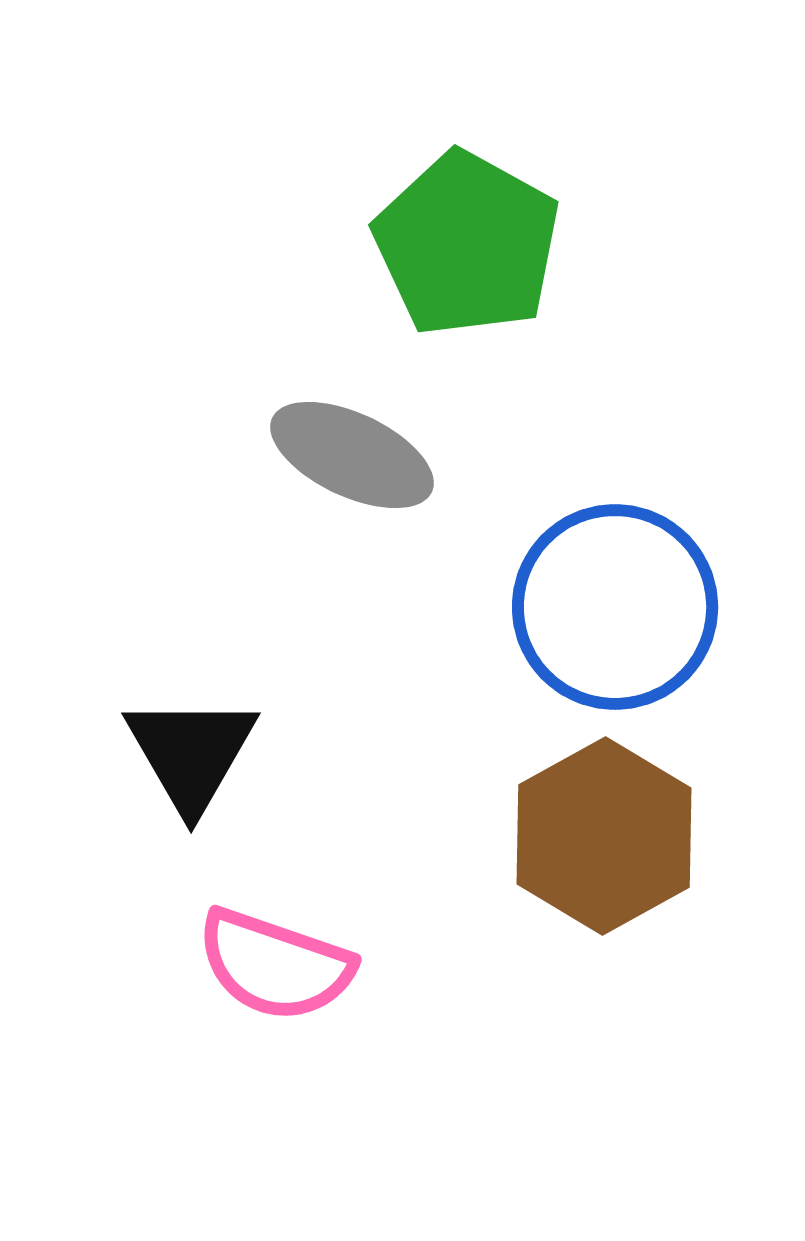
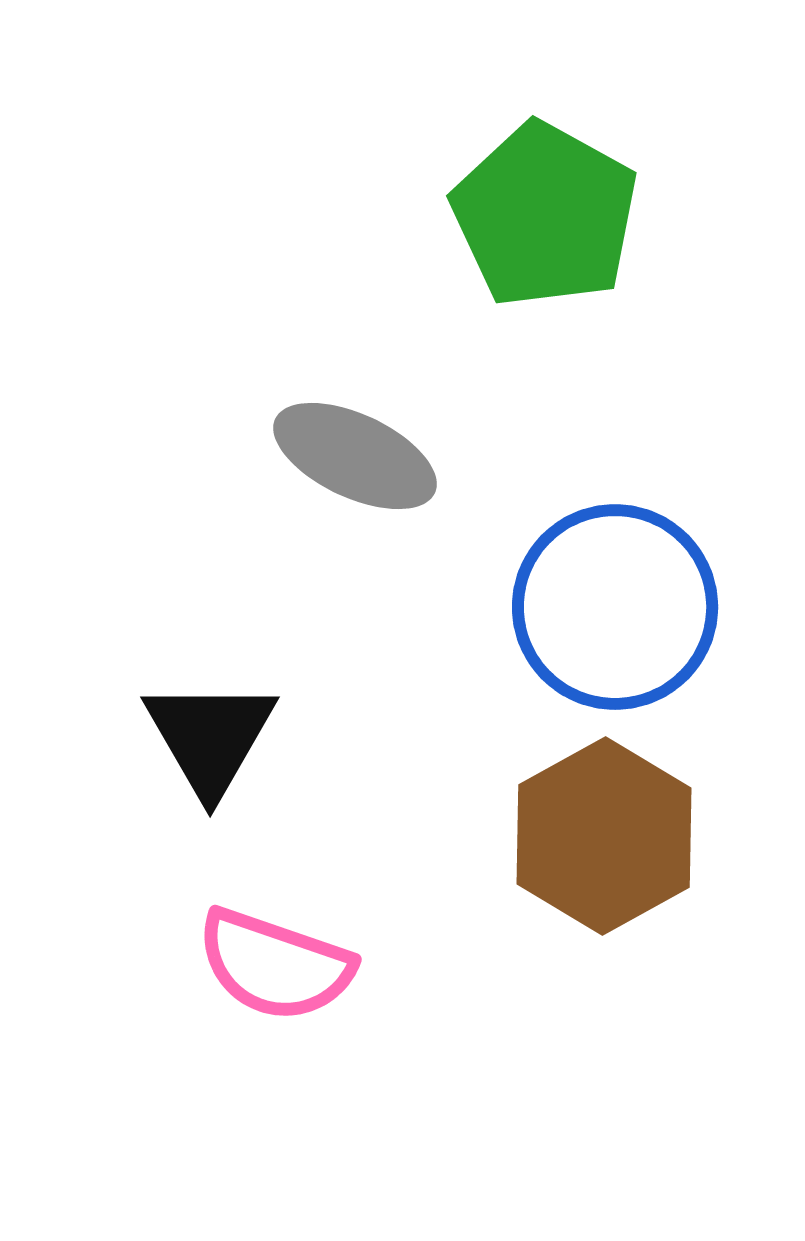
green pentagon: moved 78 px right, 29 px up
gray ellipse: moved 3 px right, 1 px down
black triangle: moved 19 px right, 16 px up
